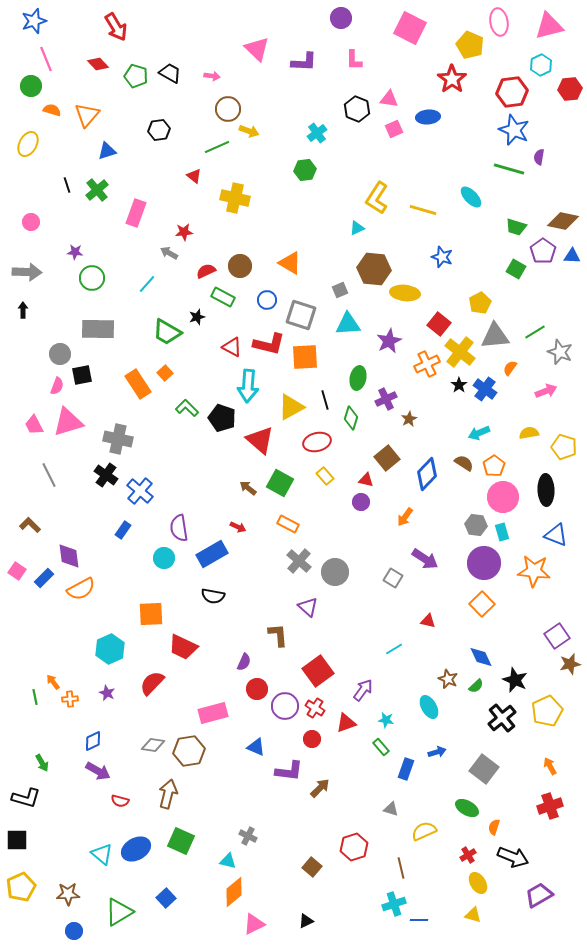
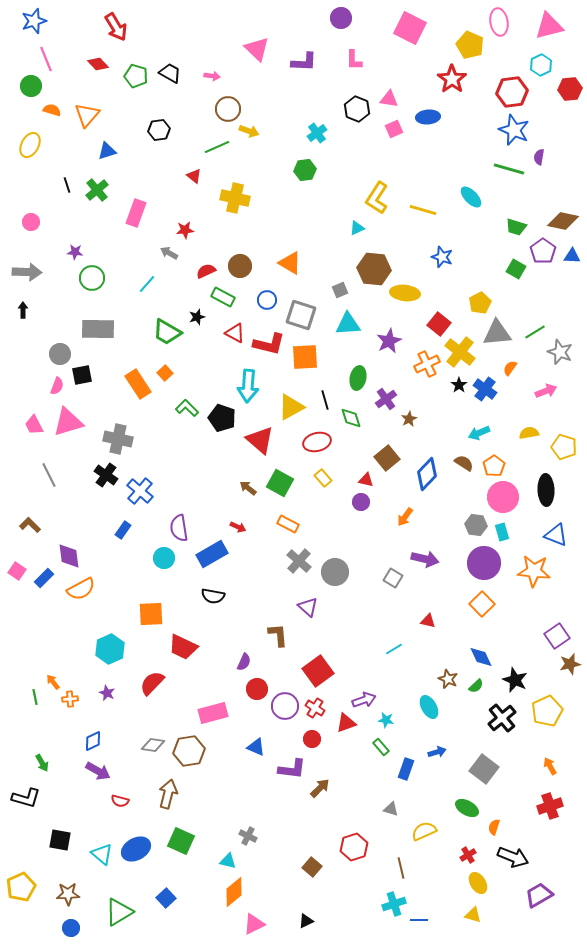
yellow ellipse at (28, 144): moved 2 px right, 1 px down
red star at (184, 232): moved 1 px right, 2 px up
gray triangle at (495, 336): moved 2 px right, 3 px up
red triangle at (232, 347): moved 3 px right, 14 px up
purple cross at (386, 399): rotated 10 degrees counterclockwise
green diamond at (351, 418): rotated 35 degrees counterclockwise
yellow rectangle at (325, 476): moved 2 px left, 2 px down
purple arrow at (425, 559): rotated 20 degrees counterclockwise
purple arrow at (363, 690): moved 1 px right, 10 px down; rotated 35 degrees clockwise
purple L-shape at (289, 771): moved 3 px right, 2 px up
black square at (17, 840): moved 43 px right; rotated 10 degrees clockwise
blue circle at (74, 931): moved 3 px left, 3 px up
